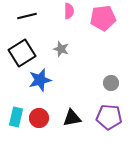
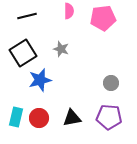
black square: moved 1 px right
